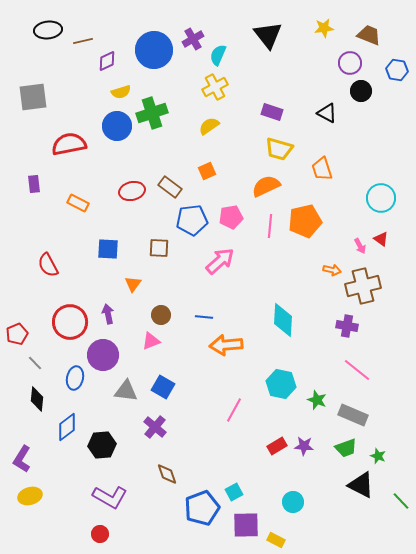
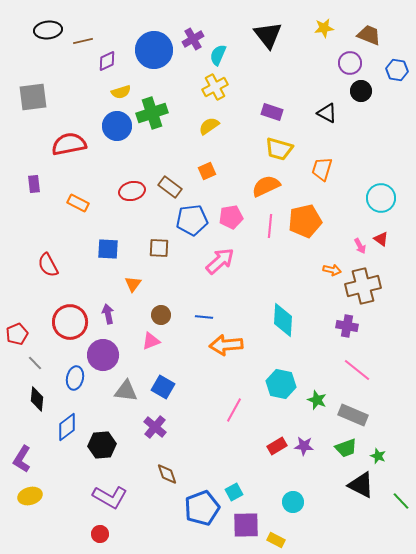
orange trapezoid at (322, 169): rotated 35 degrees clockwise
